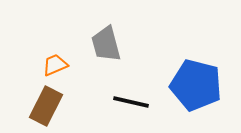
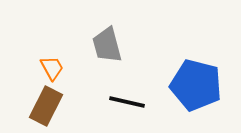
gray trapezoid: moved 1 px right, 1 px down
orange trapezoid: moved 3 px left, 3 px down; rotated 84 degrees clockwise
black line: moved 4 px left
